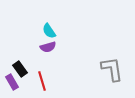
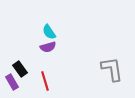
cyan semicircle: moved 1 px down
red line: moved 3 px right
